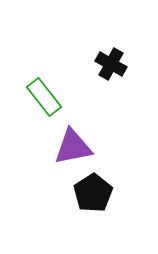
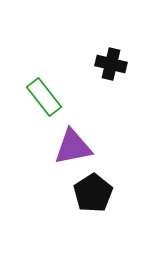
black cross: rotated 16 degrees counterclockwise
